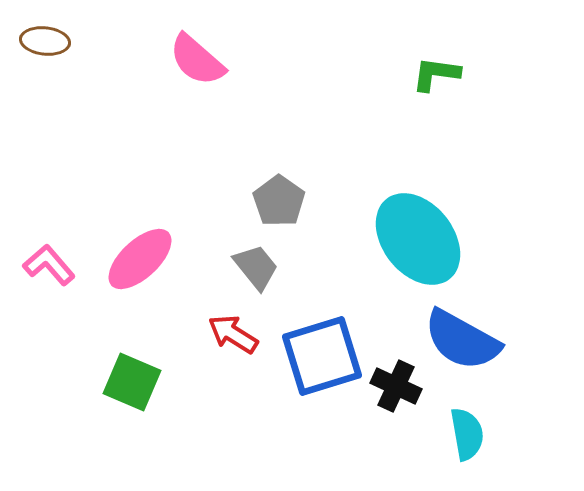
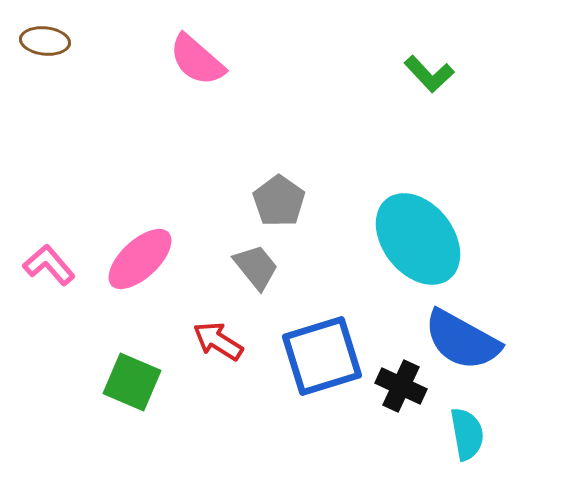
green L-shape: moved 7 px left; rotated 141 degrees counterclockwise
red arrow: moved 15 px left, 7 px down
black cross: moved 5 px right
